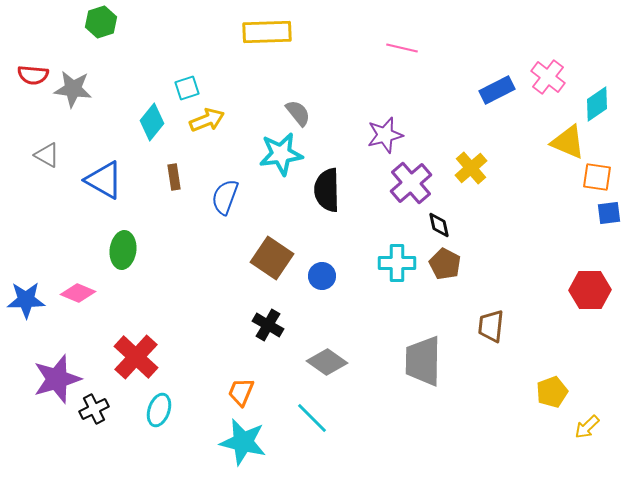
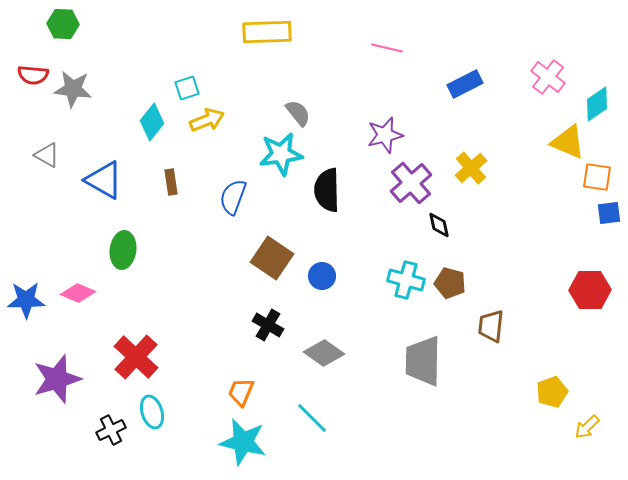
green hexagon at (101, 22): moved 38 px left, 2 px down; rotated 20 degrees clockwise
pink line at (402, 48): moved 15 px left
blue rectangle at (497, 90): moved 32 px left, 6 px up
brown rectangle at (174, 177): moved 3 px left, 5 px down
blue semicircle at (225, 197): moved 8 px right
cyan cross at (397, 263): moved 9 px right, 17 px down; rotated 15 degrees clockwise
brown pentagon at (445, 264): moved 5 px right, 19 px down; rotated 12 degrees counterclockwise
gray diamond at (327, 362): moved 3 px left, 9 px up
black cross at (94, 409): moved 17 px right, 21 px down
cyan ellipse at (159, 410): moved 7 px left, 2 px down; rotated 36 degrees counterclockwise
